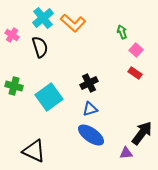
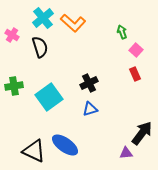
red rectangle: moved 1 px down; rotated 32 degrees clockwise
green cross: rotated 24 degrees counterclockwise
blue ellipse: moved 26 px left, 10 px down
